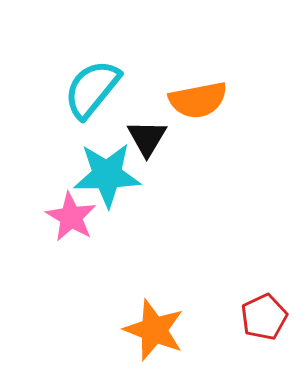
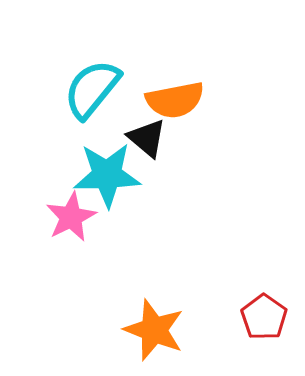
orange semicircle: moved 23 px left
black triangle: rotated 21 degrees counterclockwise
pink star: rotated 15 degrees clockwise
red pentagon: rotated 12 degrees counterclockwise
